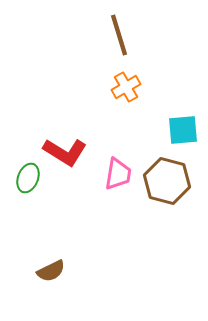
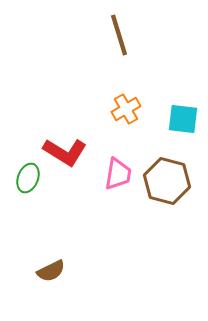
orange cross: moved 22 px down
cyan square: moved 11 px up; rotated 12 degrees clockwise
